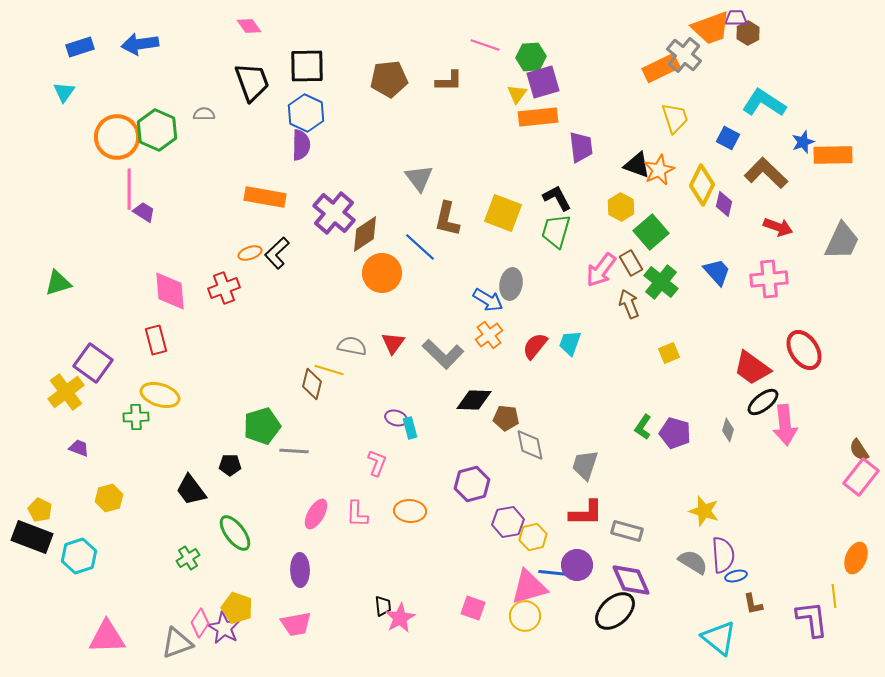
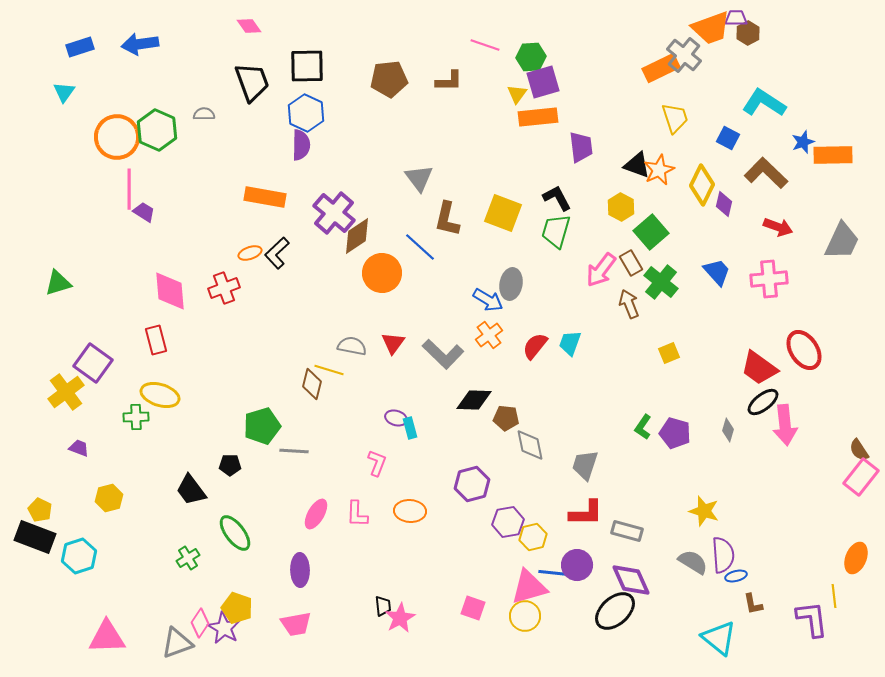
brown diamond at (365, 234): moved 8 px left, 2 px down
red trapezoid at (752, 368): moved 7 px right
black rectangle at (32, 537): moved 3 px right
